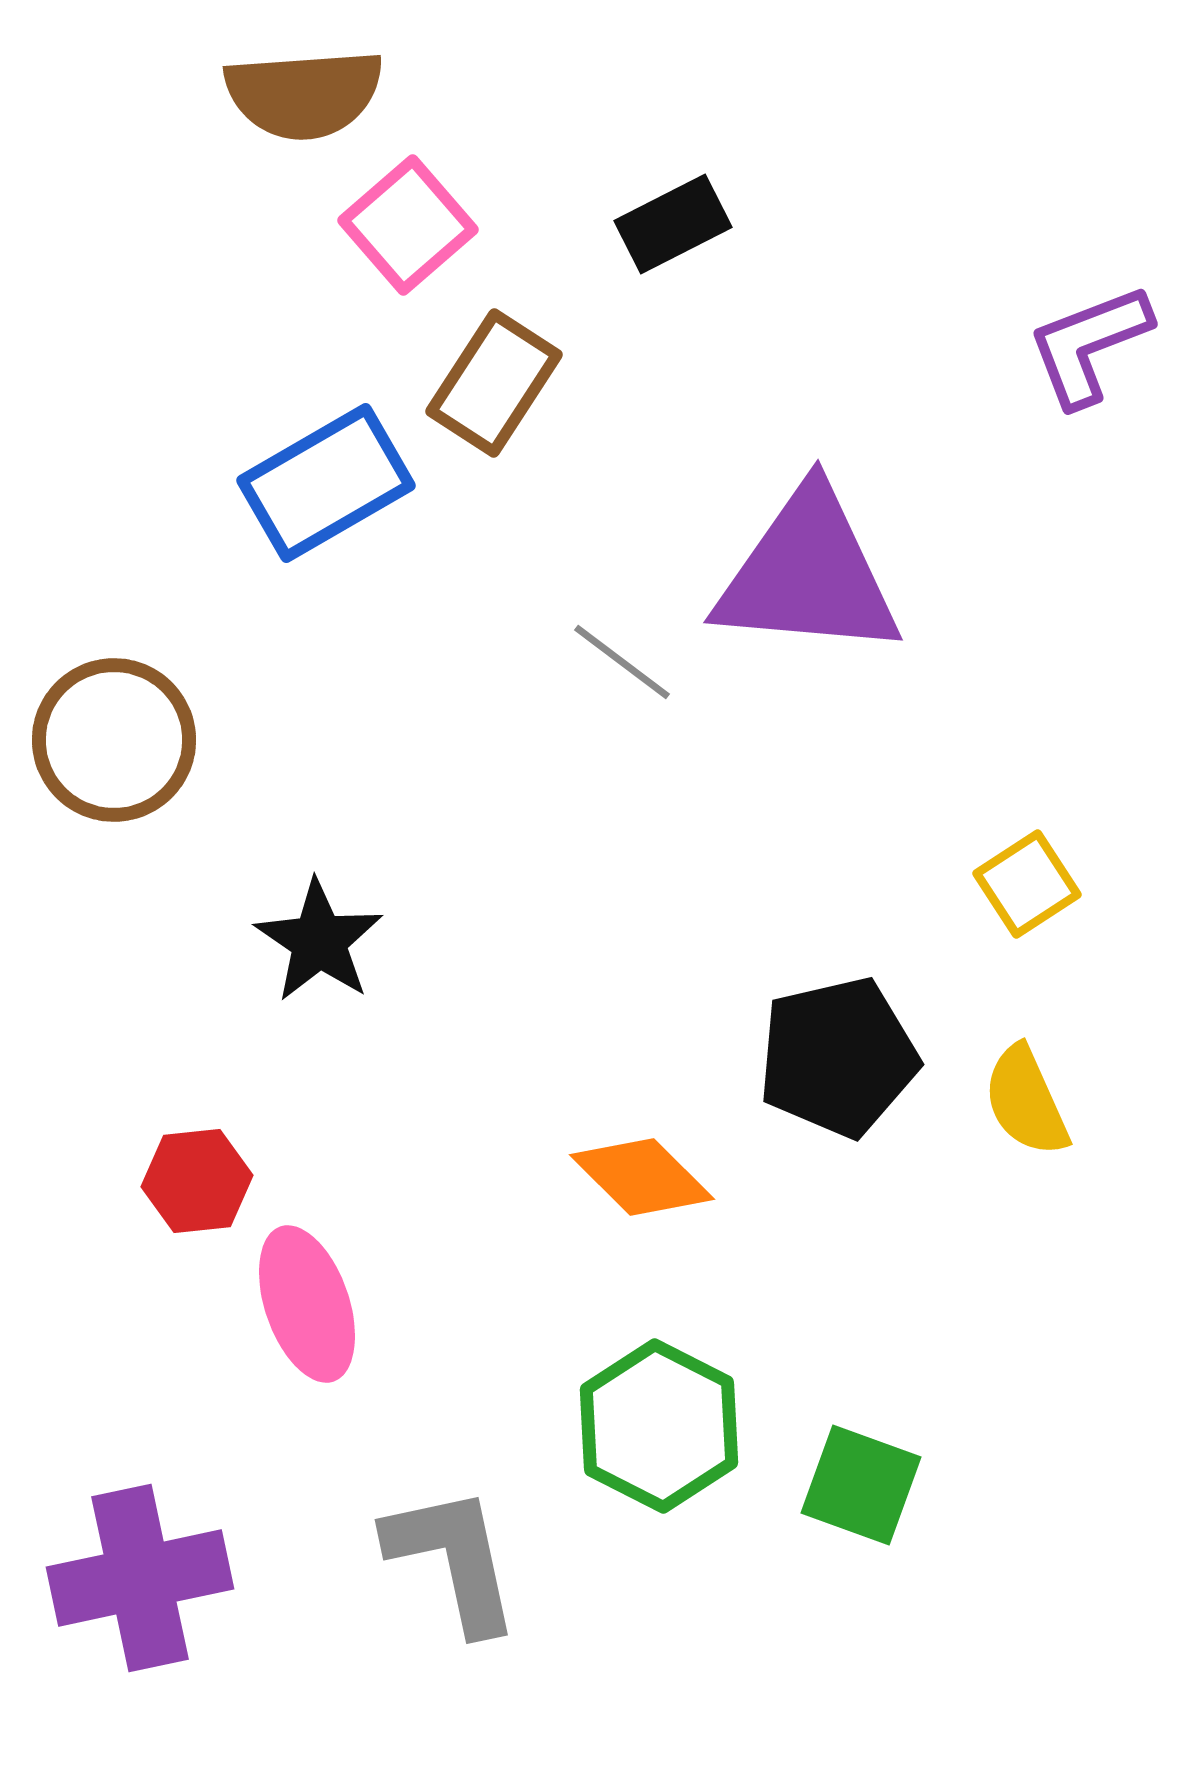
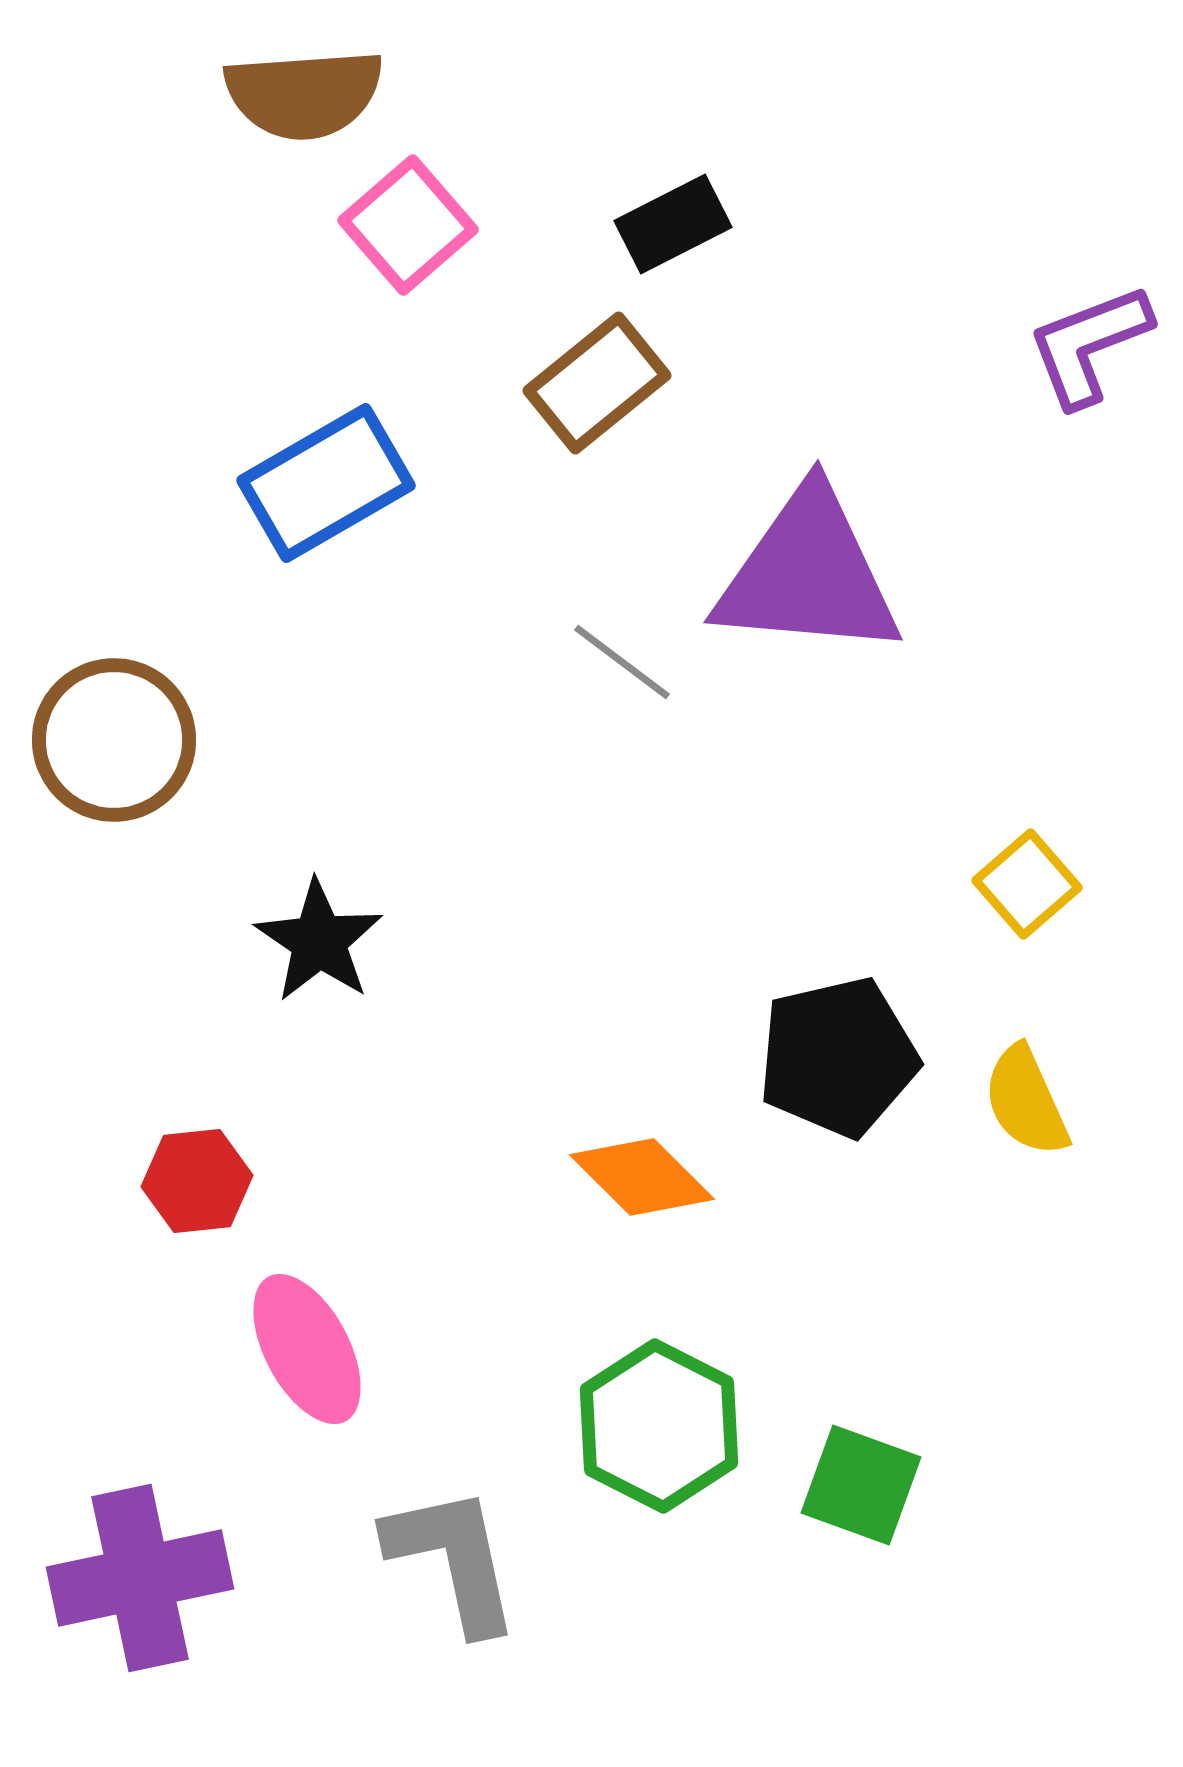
brown rectangle: moved 103 px right; rotated 18 degrees clockwise
yellow square: rotated 8 degrees counterclockwise
pink ellipse: moved 45 px down; rotated 9 degrees counterclockwise
